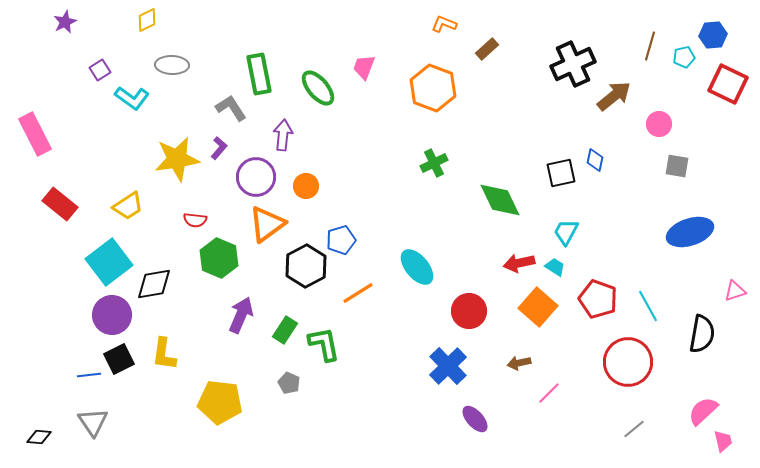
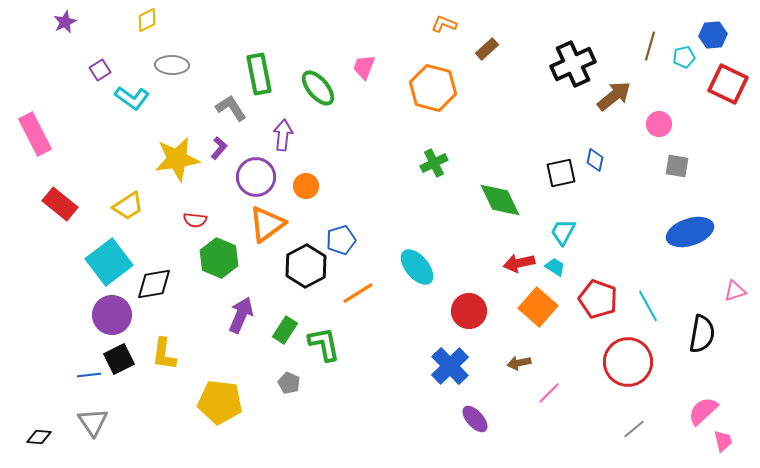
orange hexagon at (433, 88): rotated 6 degrees counterclockwise
cyan trapezoid at (566, 232): moved 3 px left
blue cross at (448, 366): moved 2 px right
